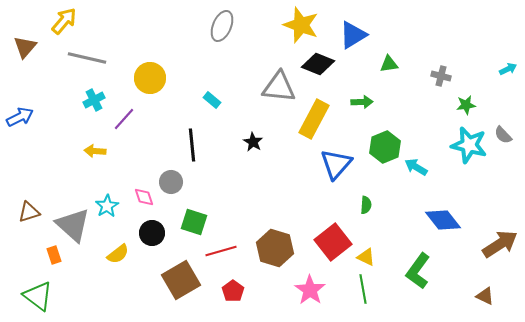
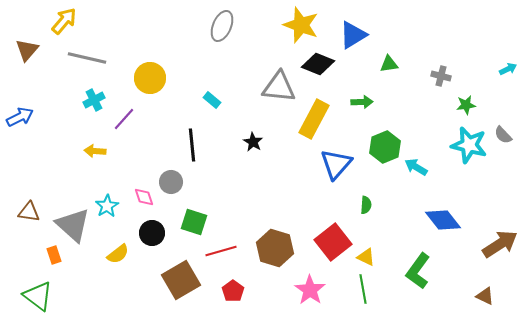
brown triangle at (25, 47): moved 2 px right, 3 px down
brown triangle at (29, 212): rotated 25 degrees clockwise
